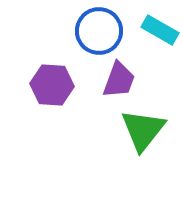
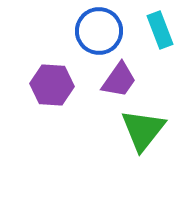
cyan rectangle: rotated 39 degrees clockwise
purple trapezoid: rotated 15 degrees clockwise
